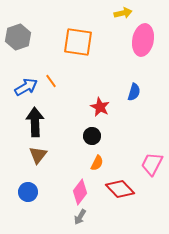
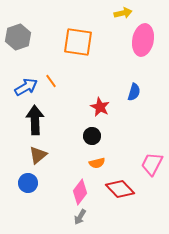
black arrow: moved 2 px up
brown triangle: rotated 12 degrees clockwise
orange semicircle: rotated 49 degrees clockwise
blue circle: moved 9 px up
